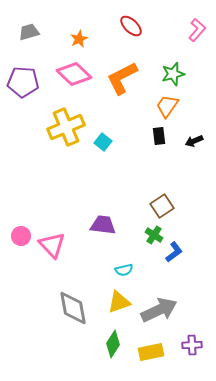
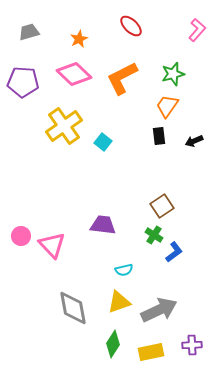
yellow cross: moved 2 px left, 1 px up; rotated 12 degrees counterclockwise
